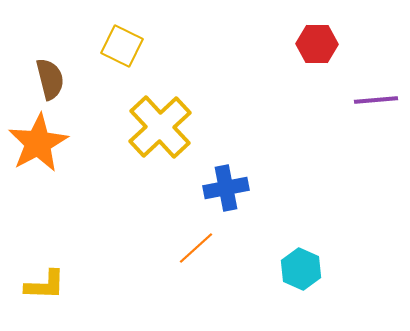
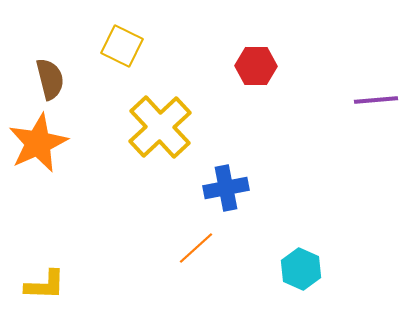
red hexagon: moved 61 px left, 22 px down
orange star: rotated 4 degrees clockwise
